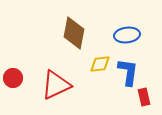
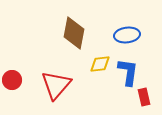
red circle: moved 1 px left, 2 px down
red triangle: rotated 24 degrees counterclockwise
